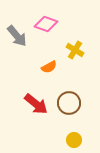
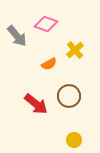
yellow cross: rotated 18 degrees clockwise
orange semicircle: moved 3 px up
brown circle: moved 7 px up
